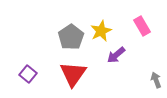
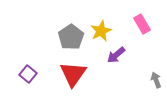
pink rectangle: moved 2 px up
